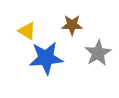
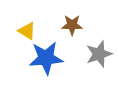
gray star: moved 1 px right, 1 px down; rotated 12 degrees clockwise
